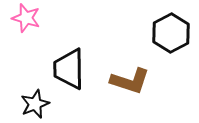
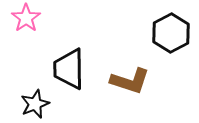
pink star: rotated 20 degrees clockwise
